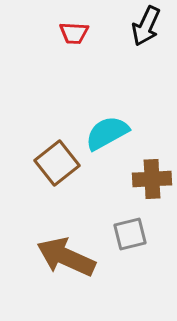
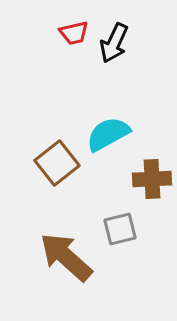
black arrow: moved 32 px left, 17 px down
red trapezoid: rotated 16 degrees counterclockwise
cyan semicircle: moved 1 px right, 1 px down
gray square: moved 10 px left, 5 px up
brown arrow: rotated 18 degrees clockwise
